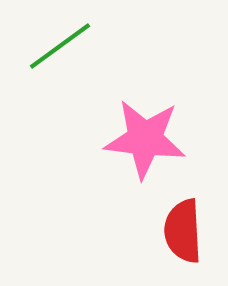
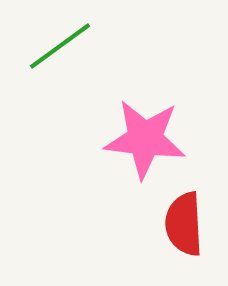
red semicircle: moved 1 px right, 7 px up
